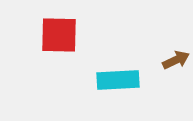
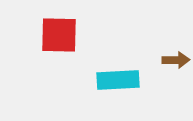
brown arrow: rotated 24 degrees clockwise
